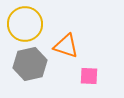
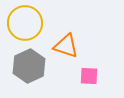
yellow circle: moved 1 px up
gray hexagon: moved 1 px left, 2 px down; rotated 12 degrees counterclockwise
